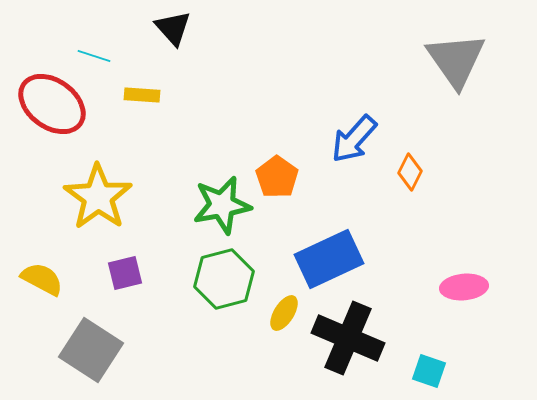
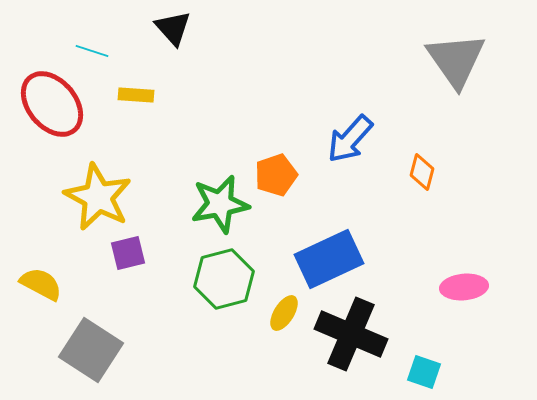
cyan line: moved 2 px left, 5 px up
yellow rectangle: moved 6 px left
red ellipse: rotated 14 degrees clockwise
blue arrow: moved 4 px left
orange diamond: moved 12 px right; rotated 12 degrees counterclockwise
orange pentagon: moved 1 px left, 2 px up; rotated 18 degrees clockwise
yellow star: rotated 8 degrees counterclockwise
green star: moved 2 px left, 1 px up
purple square: moved 3 px right, 20 px up
yellow semicircle: moved 1 px left, 5 px down
black cross: moved 3 px right, 4 px up
cyan square: moved 5 px left, 1 px down
